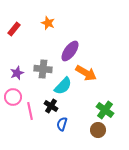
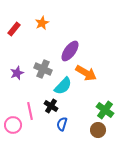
orange star: moved 6 px left; rotated 24 degrees clockwise
gray cross: rotated 18 degrees clockwise
pink circle: moved 28 px down
